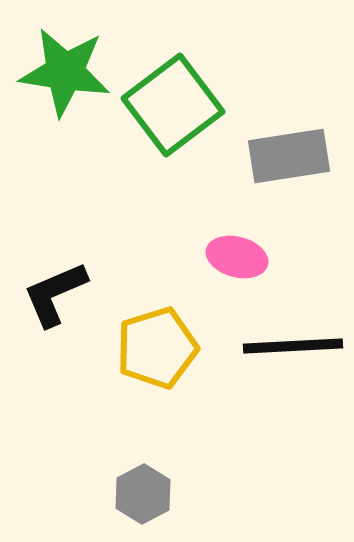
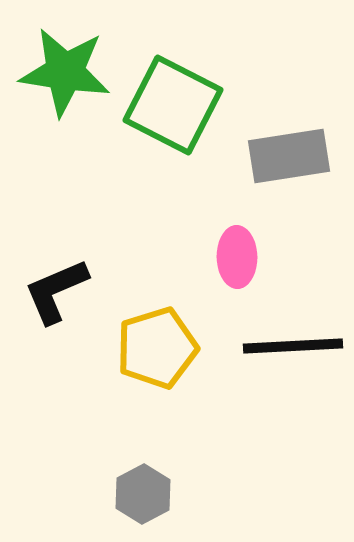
green square: rotated 26 degrees counterclockwise
pink ellipse: rotated 74 degrees clockwise
black L-shape: moved 1 px right, 3 px up
